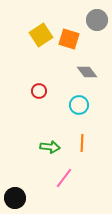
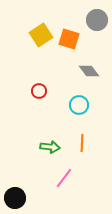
gray diamond: moved 2 px right, 1 px up
